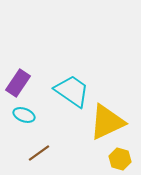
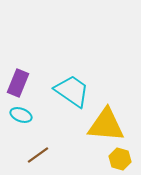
purple rectangle: rotated 12 degrees counterclockwise
cyan ellipse: moved 3 px left
yellow triangle: moved 1 px left, 3 px down; rotated 30 degrees clockwise
brown line: moved 1 px left, 2 px down
